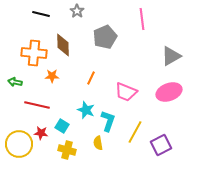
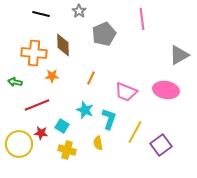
gray star: moved 2 px right
gray pentagon: moved 1 px left, 3 px up
gray triangle: moved 8 px right, 1 px up
pink ellipse: moved 3 px left, 2 px up; rotated 30 degrees clockwise
red line: rotated 35 degrees counterclockwise
cyan star: moved 1 px left
cyan L-shape: moved 1 px right, 2 px up
purple square: rotated 10 degrees counterclockwise
